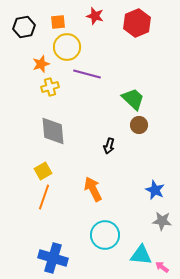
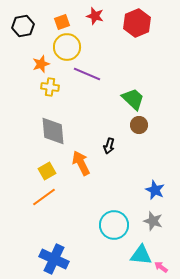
orange square: moved 4 px right; rotated 14 degrees counterclockwise
black hexagon: moved 1 px left, 1 px up
purple line: rotated 8 degrees clockwise
yellow cross: rotated 24 degrees clockwise
yellow square: moved 4 px right
orange arrow: moved 12 px left, 26 px up
orange line: rotated 35 degrees clockwise
gray star: moved 9 px left; rotated 12 degrees clockwise
cyan circle: moved 9 px right, 10 px up
blue cross: moved 1 px right, 1 px down; rotated 8 degrees clockwise
pink arrow: moved 1 px left
